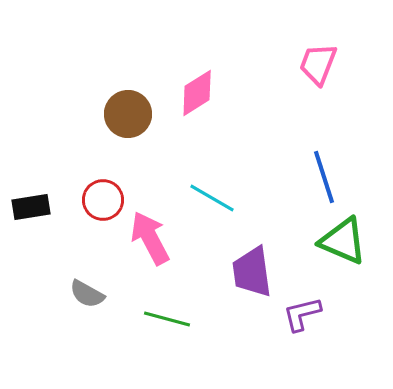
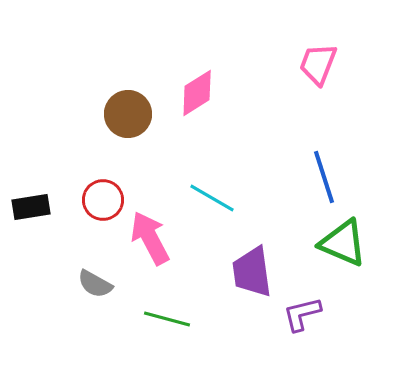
green triangle: moved 2 px down
gray semicircle: moved 8 px right, 10 px up
